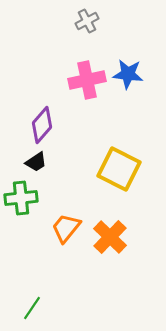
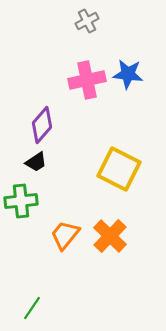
green cross: moved 3 px down
orange trapezoid: moved 1 px left, 7 px down
orange cross: moved 1 px up
